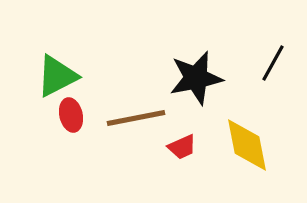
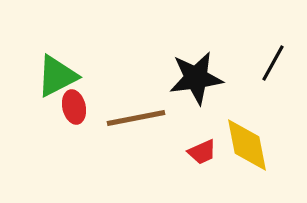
black star: rotated 4 degrees clockwise
red ellipse: moved 3 px right, 8 px up
red trapezoid: moved 20 px right, 5 px down
